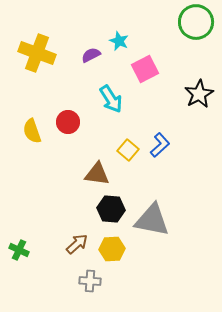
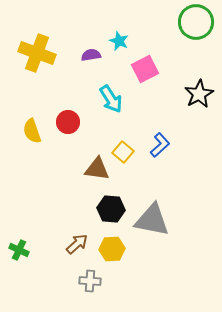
purple semicircle: rotated 18 degrees clockwise
yellow square: moved 5 px left, 2 px down
brown triangle: moved 5 px up
